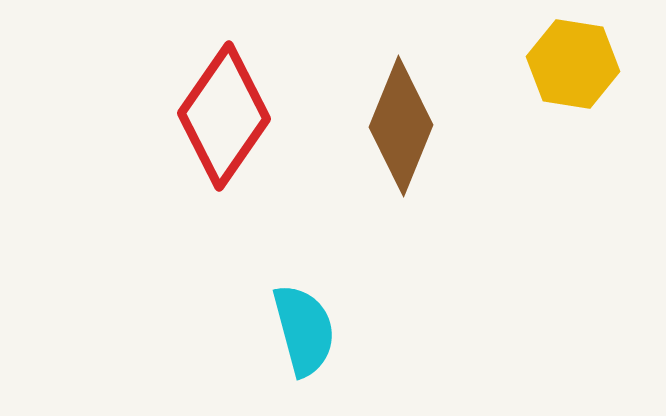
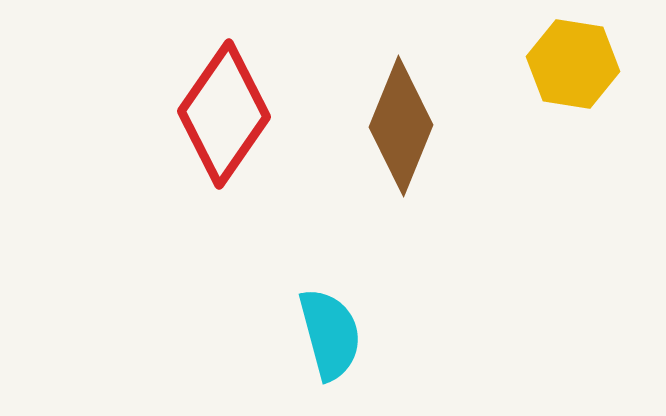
red diamond: moved 2 px up
cyan semicircle: moved 26 px right, 4 px down
